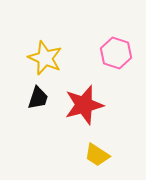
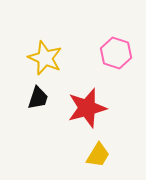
red star: moved 3 px right, 3 px down
yellow trapezoid: moved 1 px right; rotated 92 degrees counterclockwise
